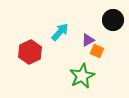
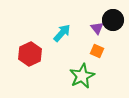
cyan arrow: moved 2 px right, 1 px down
purple triangle: moved 9 px right, 12 px up; rotated 40 degrees counterclockwise
red hexagon: moved 2 px down
